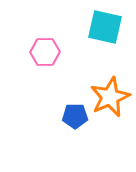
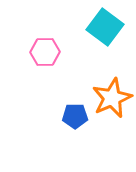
cyan square: rotated 24 degrees clockwise
orange star: moved 2 px right, 1 px down
